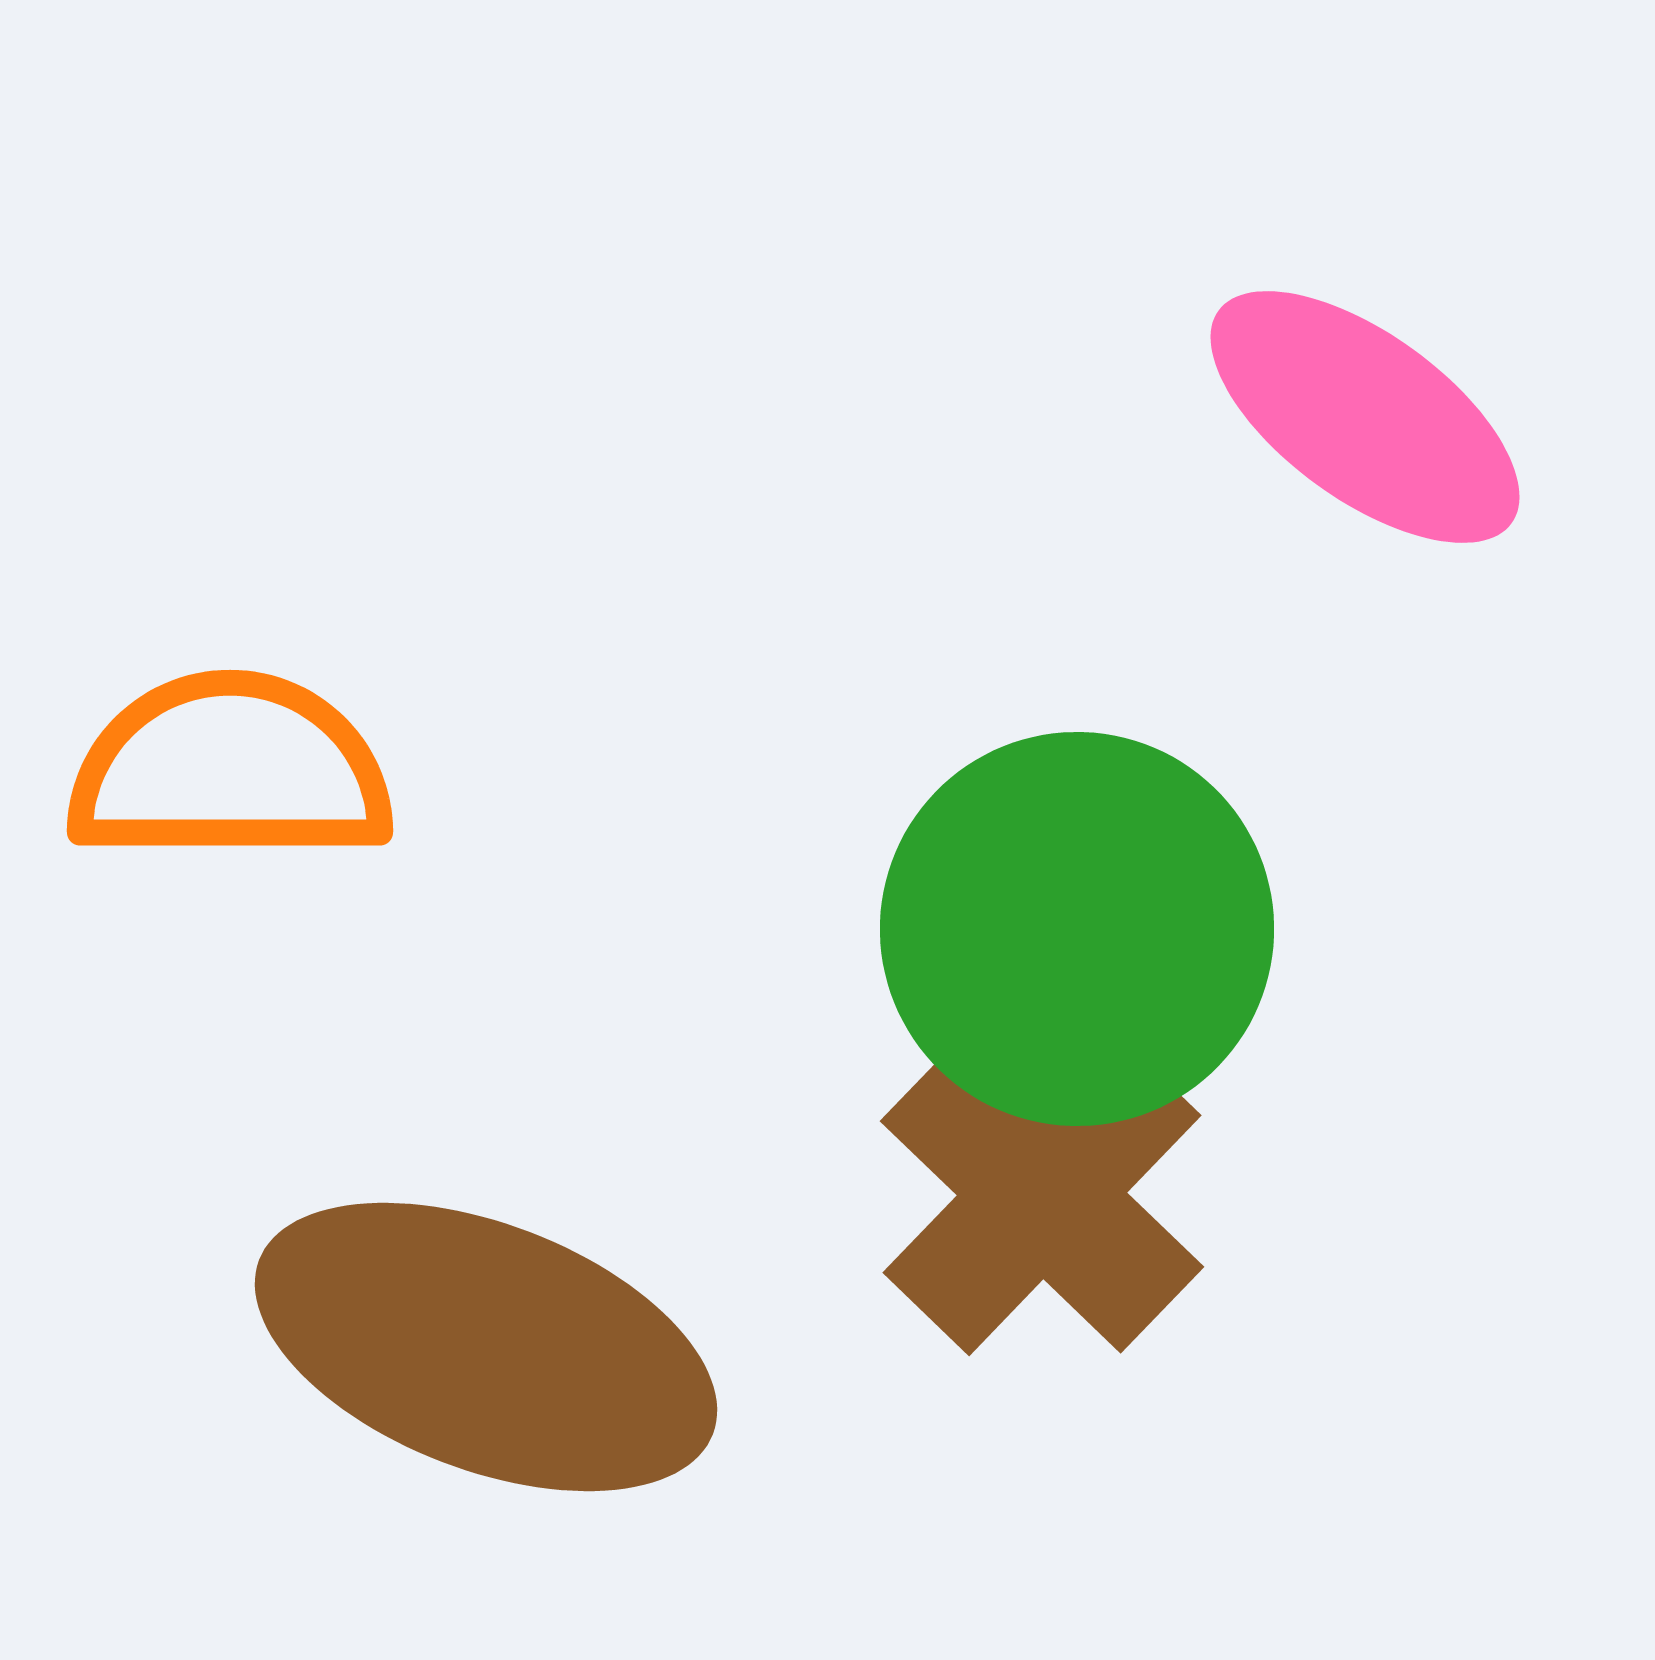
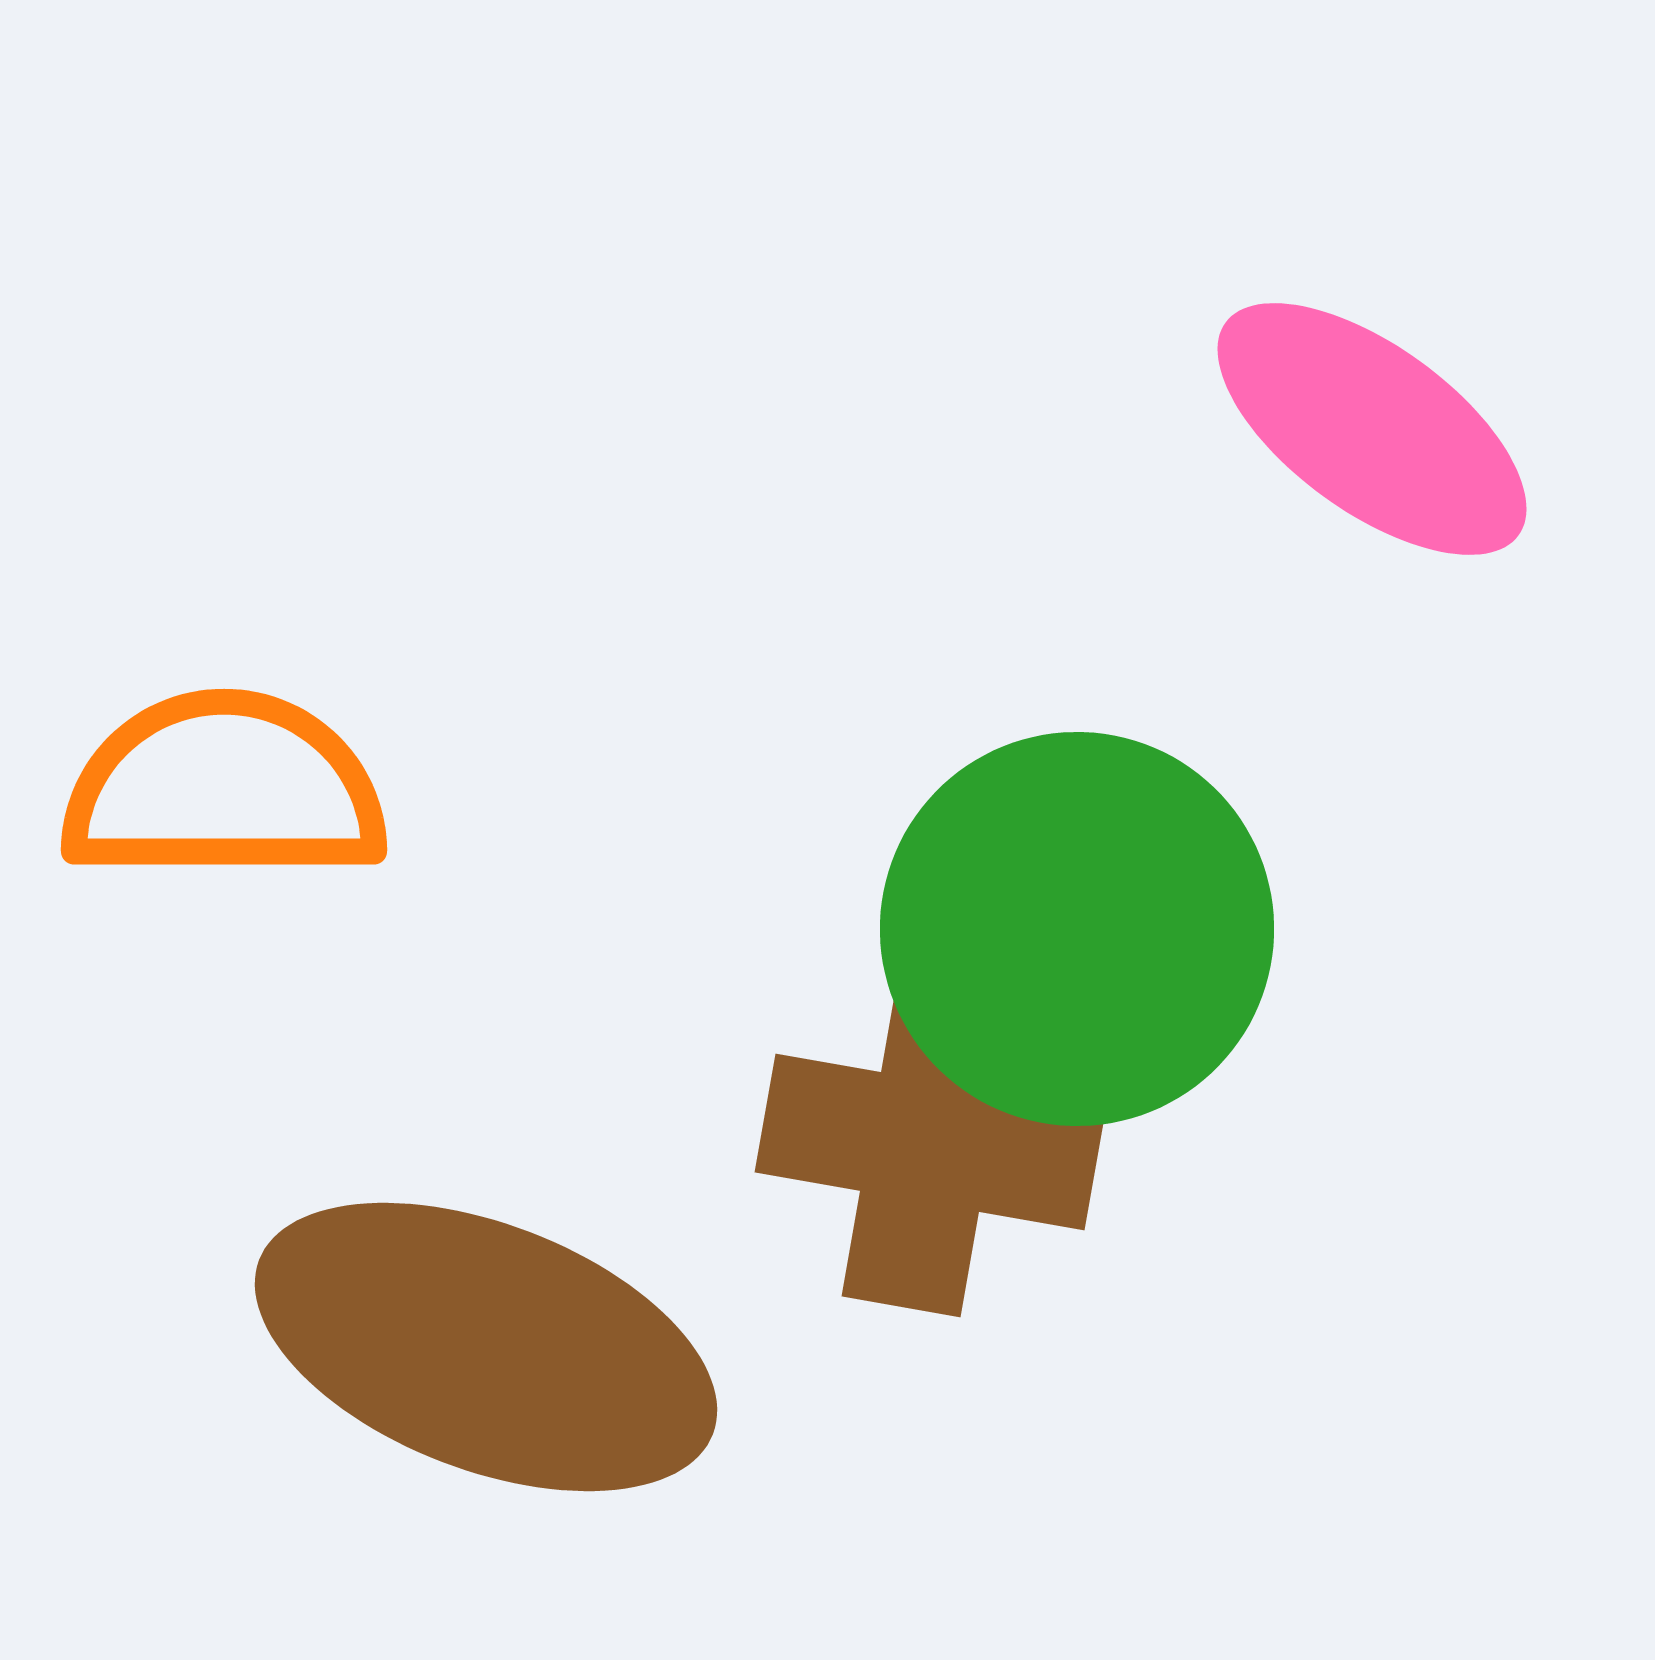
pink ellipse: moved 7 px right, 12 px down
orange semicircle: moved 6 px left, 19 px down
brown cross: moved 112 px left, 52 px up; rotated 34 degrees counterclockwise
